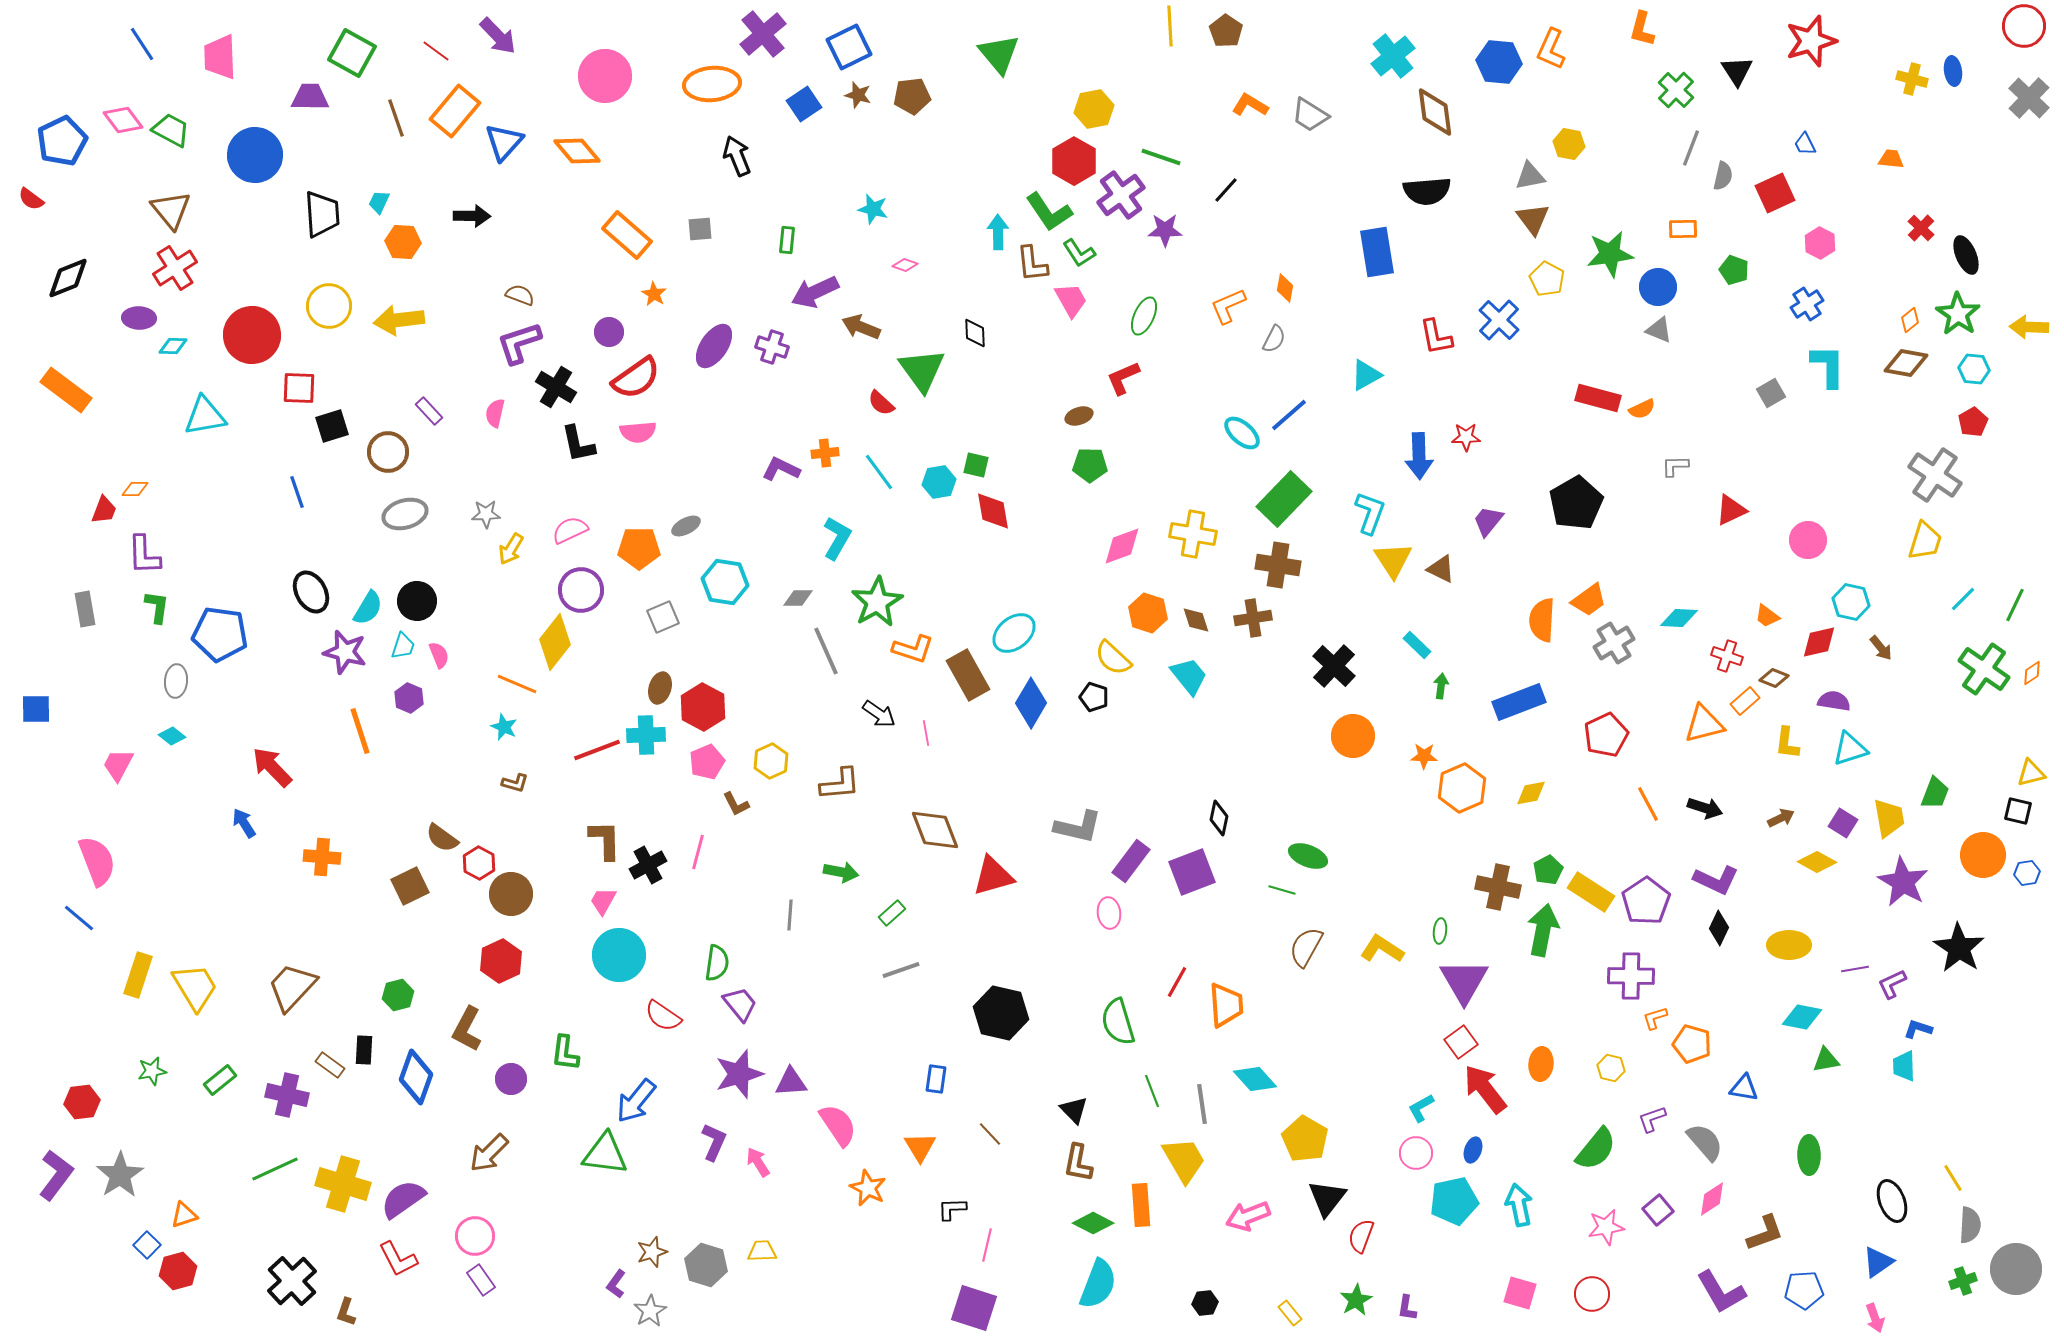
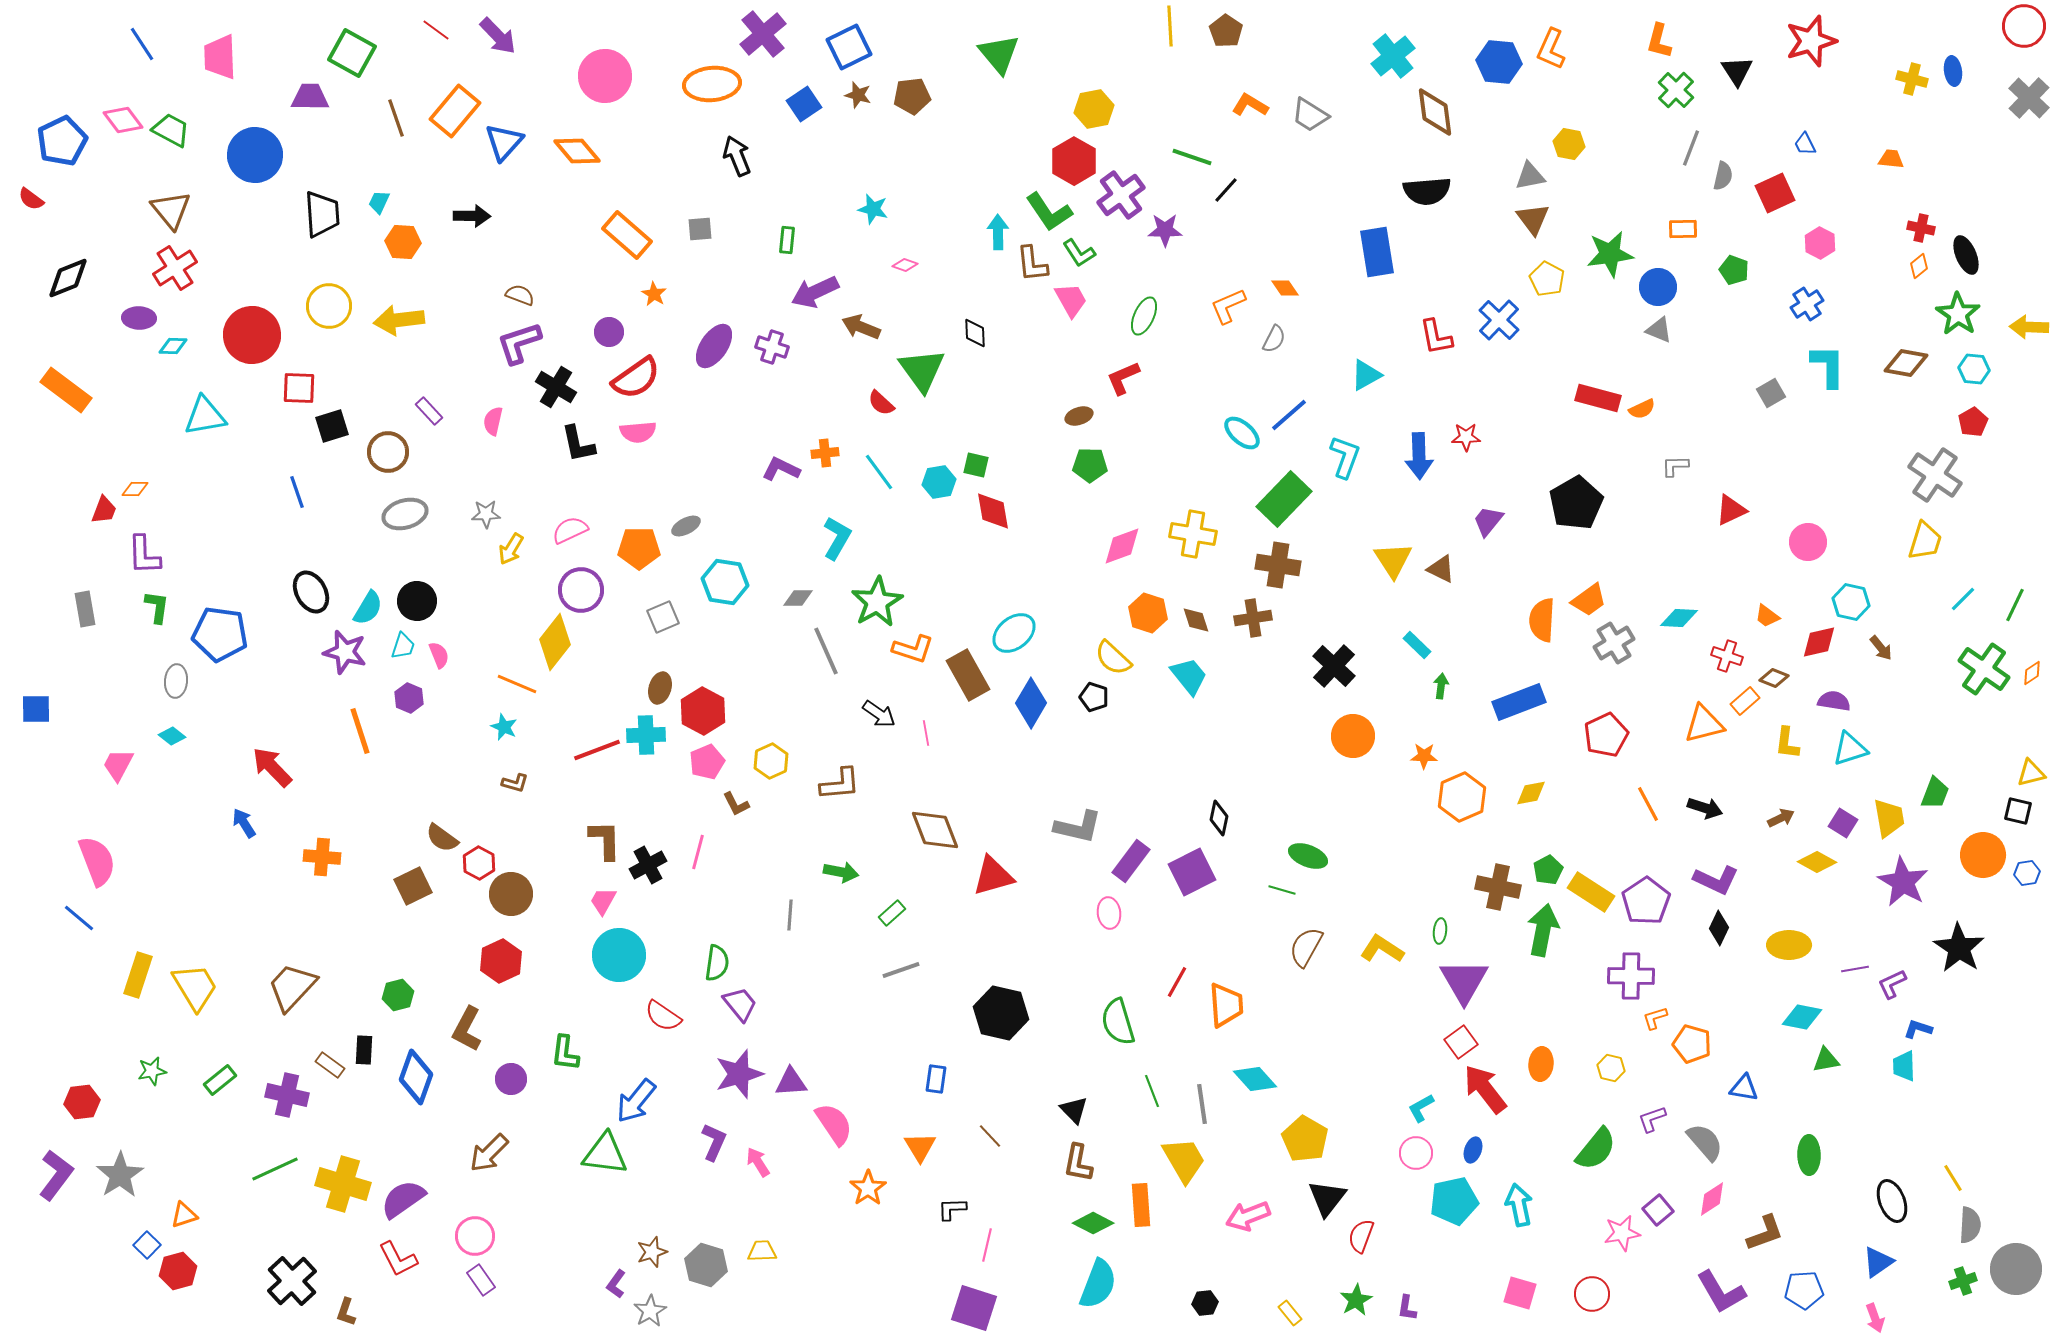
orange L-shape at (1642, 29): moved 17 px right, 12 px down
red line at (436, 51): moved 21 px up
green line at (1161, 157): moved 31 px right
red cross at (1921, 228): rotated 32 degrees counterclockwise
orange diamond at (1285, 288): rotated 44 degrees counterclockwise
orange diamond at (1910, 320): moved 9 px right, 54 px up
pink semicircle at (495, 413): moved 2 px left, 8 px down
cyan L-shape at (1370, 513): moved 25 px left, 56 px up
pink circle at (1808, 540): moved 2 px down
red hexagon at (703, 707): moved 4 px down
orange hexagon at (1462, 788): moved 9 px down
purple square at (1192, 872): rotated 6 degrees counterclockwise
brown square at (410, 886): moved 3 px right
pink semicircle at (838, 1125): moved 4 px left, 1 px up
brown line at (990, 1134): moved 2 px down
orange star at (868, 1188): rotated 12 degrees clockwise
pink star at (1606, 1227): moved 16 px right, 6 px down
